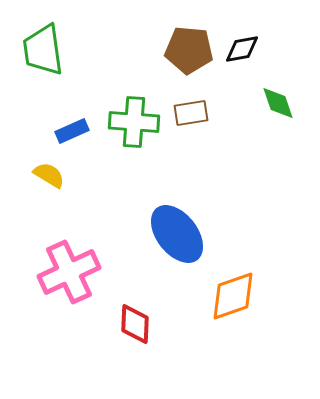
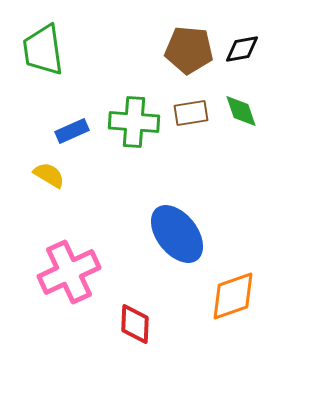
green diamond: moved 37 px left, 8 px down
